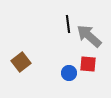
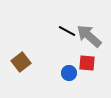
black line: moved 1 px left, 7 px down; rotated 54 degrees counterclockwise
red square: moved 1 px left, 1 px up
